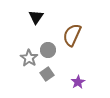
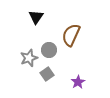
brown semicircle: moved 1 px left
gray circle: moved 1 px right
gray star: rotated 18 degrees clockwise
